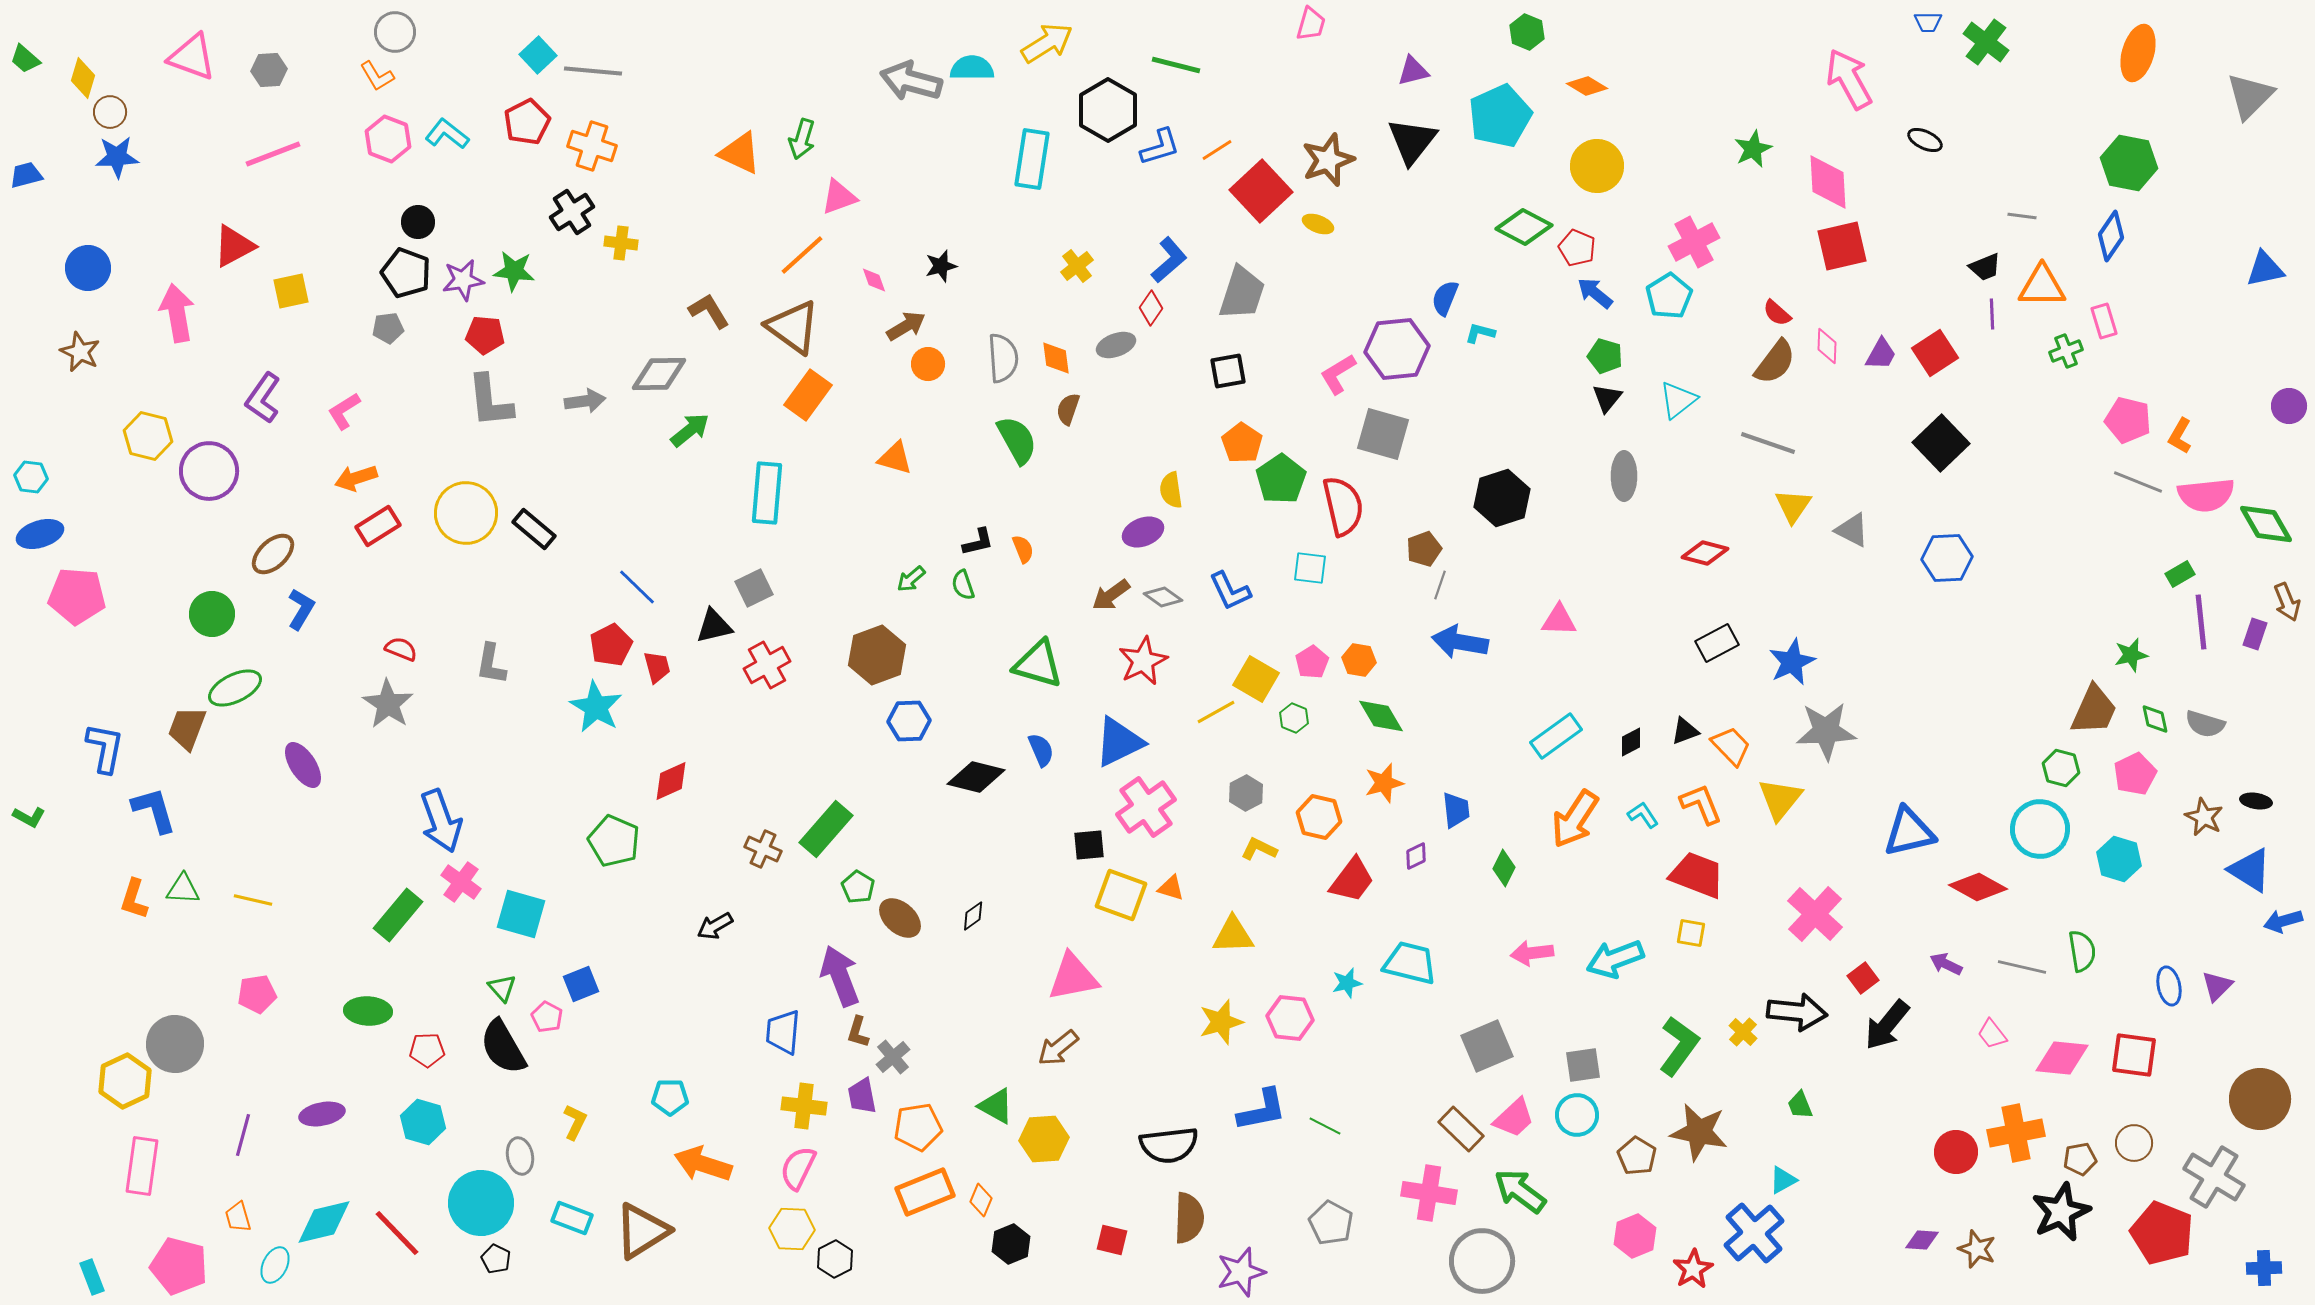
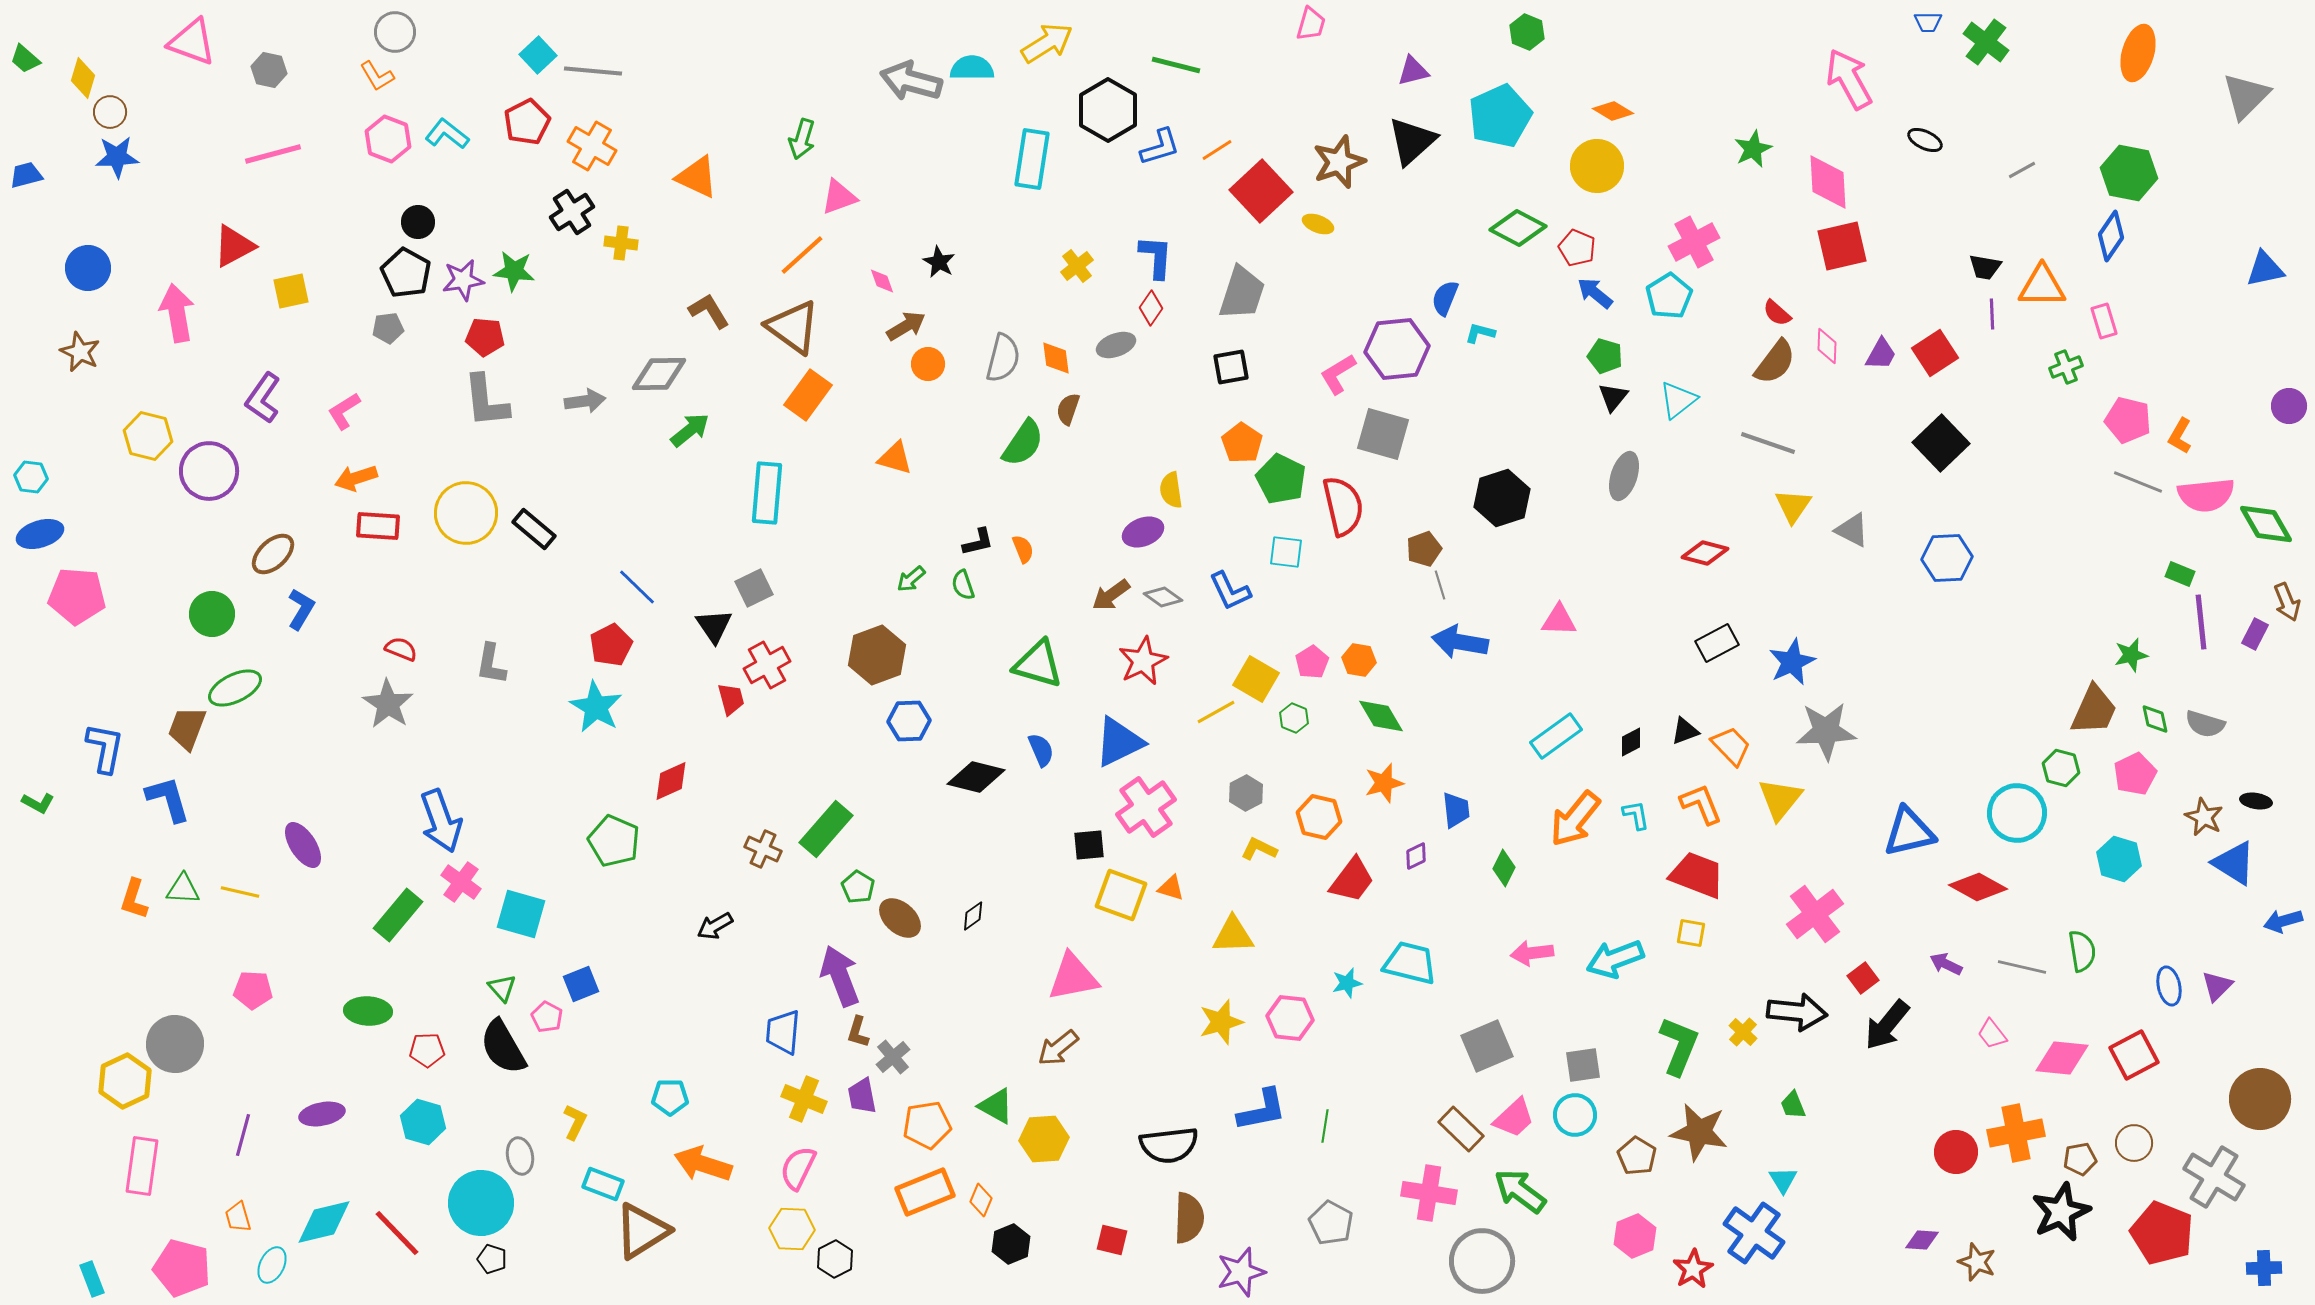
pink triangle at (192, 57): moved 15 px up
gray hexagon at (269, 70): rotated 16 degrees clockwise
orange diamond at (1587, 86): moved 26 px right, 25 px down
gray triangle at (2250, 96): moved 4 px left
black triangle at (1412, 141): rotated 10 degrees clockwise
orange cross at (592, 146): rotated 12 degrees clockwise
orange triangle at (740, 153): moved 43 px left, 24 px down
pink line at (273, 154): rotated 6 degrees clockwise
brown star at (1328, 160): moved 11 px right, 2 px down
green hexagon at (2129, 163): moved 10 px down
gray line at (2022, 216): moved 46 px up; rotated 36 degrees counterclockwise
green diamond at (1524, 227): moved 6 px left, 1 px down
blue L-shape at (1169, 260): moved 13 px left, 3 px up; rotated 45 degrees counterclockwise
black star at (941, 266): moved 2 px left, 4 px up; rotated 28 degrees counterclockwise
black trapezoid at (1985, 267): rotated 32 degrees clockwise
black pentagon at (406, 273): rotated 9 degrees clockwise
pink diamond at (874, 280): moved 8 px right, 1 px down
red pentagon at (485, 335): moved 2 px down
green cross at (2066, 351): moved 16 px down
gray semicircle at (1003, 358): rotated 18 degrees clockwise
black square at (1228, 371): moved 3 px right, 4 px up
black triangle at (1607, 398): moved 6 px right, 1 px up
gray L-shape at (490, 401): moved 4 px left
green semicircle at (1017, 440): moved 6 px right, 3 px down; rotated 63 degrees clockwise
gray ellipse at (1624, 476): rotated 18 degrees clockwise
green pentagon at (1281, 479): rotated 12 degrees counterclockwise
red rectangle at (378, 526): rotated 36 degrees clockwise
cyan square at (1310, 568): moved 24 px left, 16 px up
green rectangle at (2180, 574): rotated 52 degrees clockwise
gray line at (1440, 585): rotated 36 degrees counterclockwise
black triangle at (714, 626): rotated 51 degrees counterclockwise
purple rectangle at (2255, 634): rotated 8 degrees clockwise
red trapezoid at (657, 667): moved 74 px right, 32 px down
purple ellipse at (303, 765): moved 80 px down
blue L-shape at (154, 810): moved 14 px right, 11 px up
cyan L-shape at (1643, 815): moved 7 px left; rotated 24 degrees clockwise
green L-shape at (29, 817): moved 9 px right, 14 px up
orange arrow at (1575, 819): rotated 6 degrees clockwise
cyan circle at (2040, 829): moved 23 px left, 16 px up
blue triangle at (2250, 870): moved 16 px left, 7 px up
yellow line at (253, 900): moved 13 px left, 8 px up
pink cross at (1815, 914): rotated 10 degrees clockwise
pink pentagon at (257, 994): moved 4 px left, 4 px up; rotated 12 degrees clockwise
green L-shape at (1679, 1046): rotated 14 degrees counterclockwise
red square at (2134, 1055): rotated 36 degrees counterclockwise
green trapezoid at (1800, 1105): moved 7 px left
yellow cross at (804, 1106): moved 7 px up; rotated 15 degrees clockwise
cyan circle at (1577, 1115): moved 2 px left
green line at (1325, 1126): rotated 72 degrees clockwise
orange pentagon at (918, 1127): moved 9 px right, 2 px up
cyan triangle at (1783, 1180): rotated 32 degrees counterclockwise
cyan rectangle at (572, 1218): moved 31 px right, 34 px up
blue cross at (1754, 1233): rotated 14 degrees counterclockwise
brown star at (1977, 1249): moved 13 px down
black pentagon at (496, 1259): moved 4 px left; rotated 8 degrees counterclockwise
cyan ellipse at (275, 1265): moved 3 px left
pink pentagon at (179, 1266): moved 3 px right, 2 px down
cyan rectangle at (92, 1277): moved 2 px down
